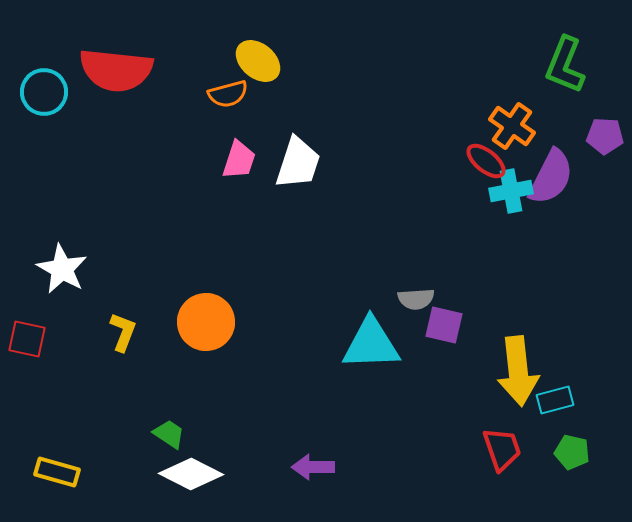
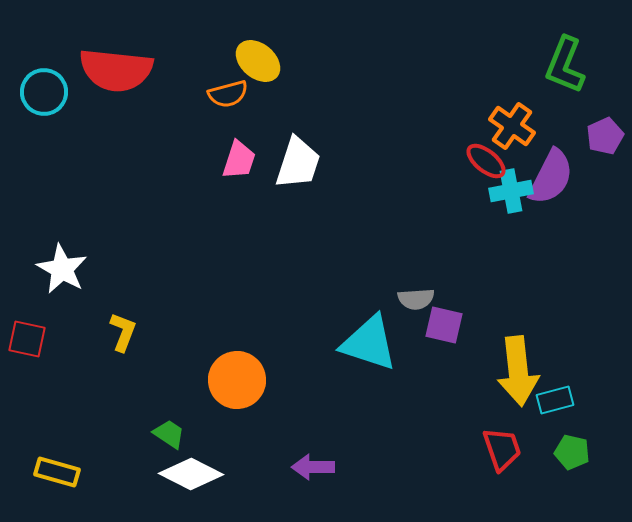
purple pentagon: rotated 27 degrees counterclockwise
orange circle: moved 31 px right, 58 px down
cyan triangle: moved 2 px left, 1 px up; rotated 20 degrees clockwise
